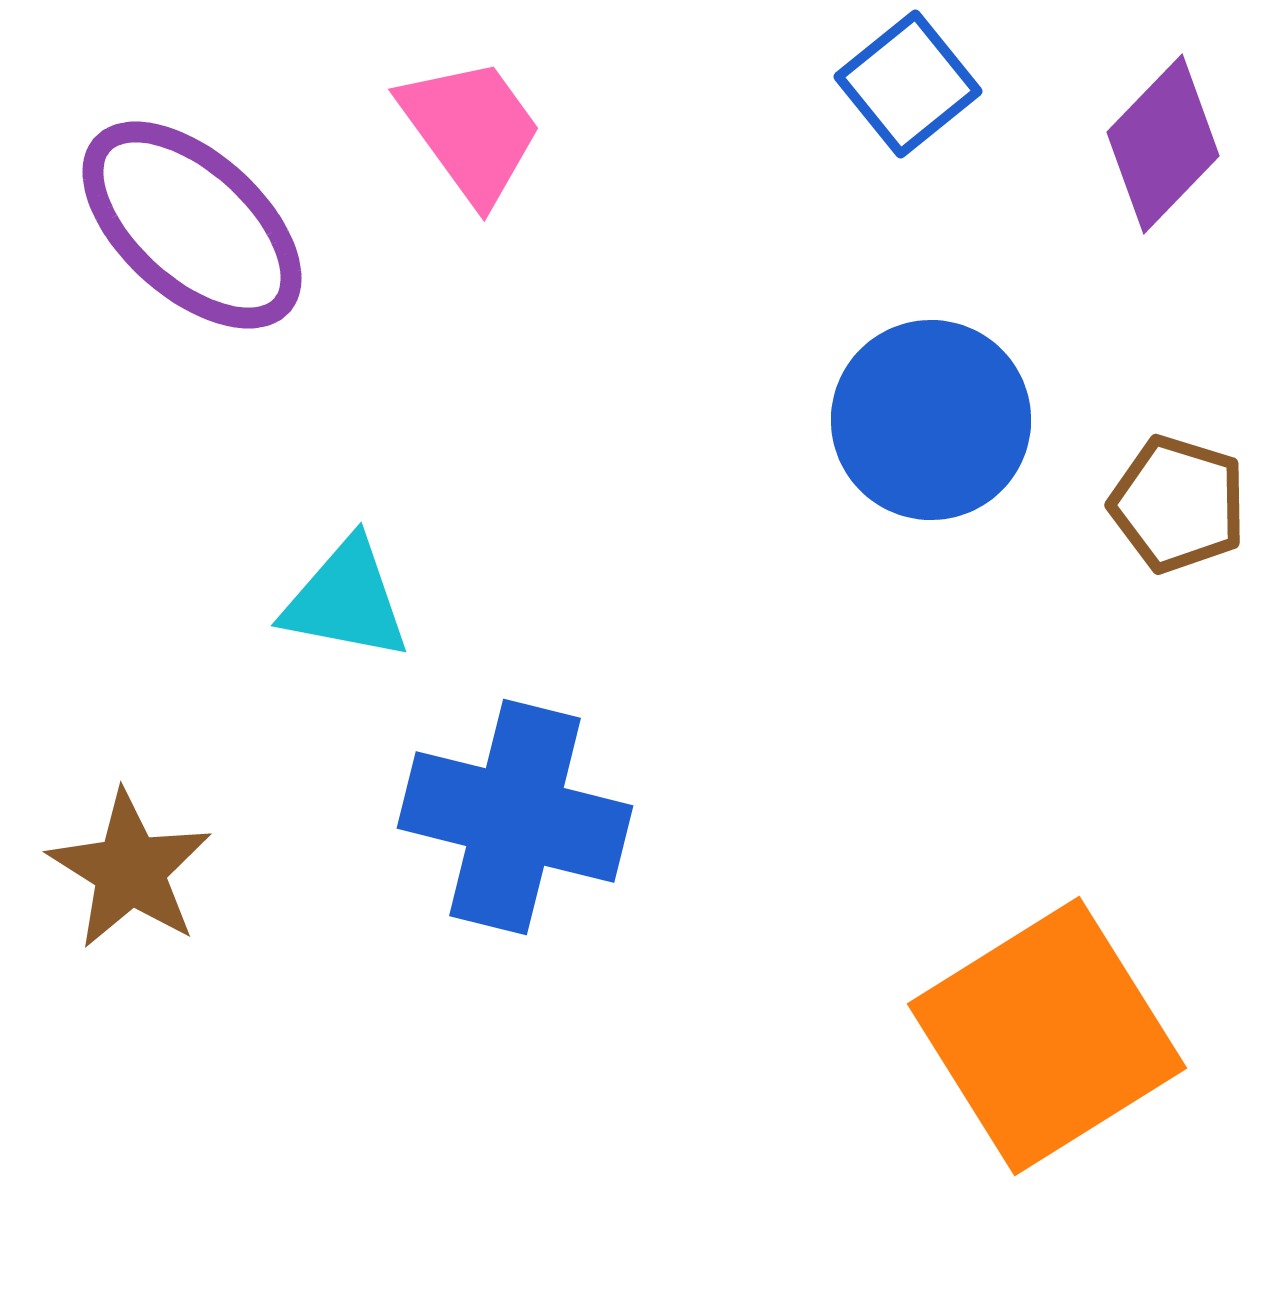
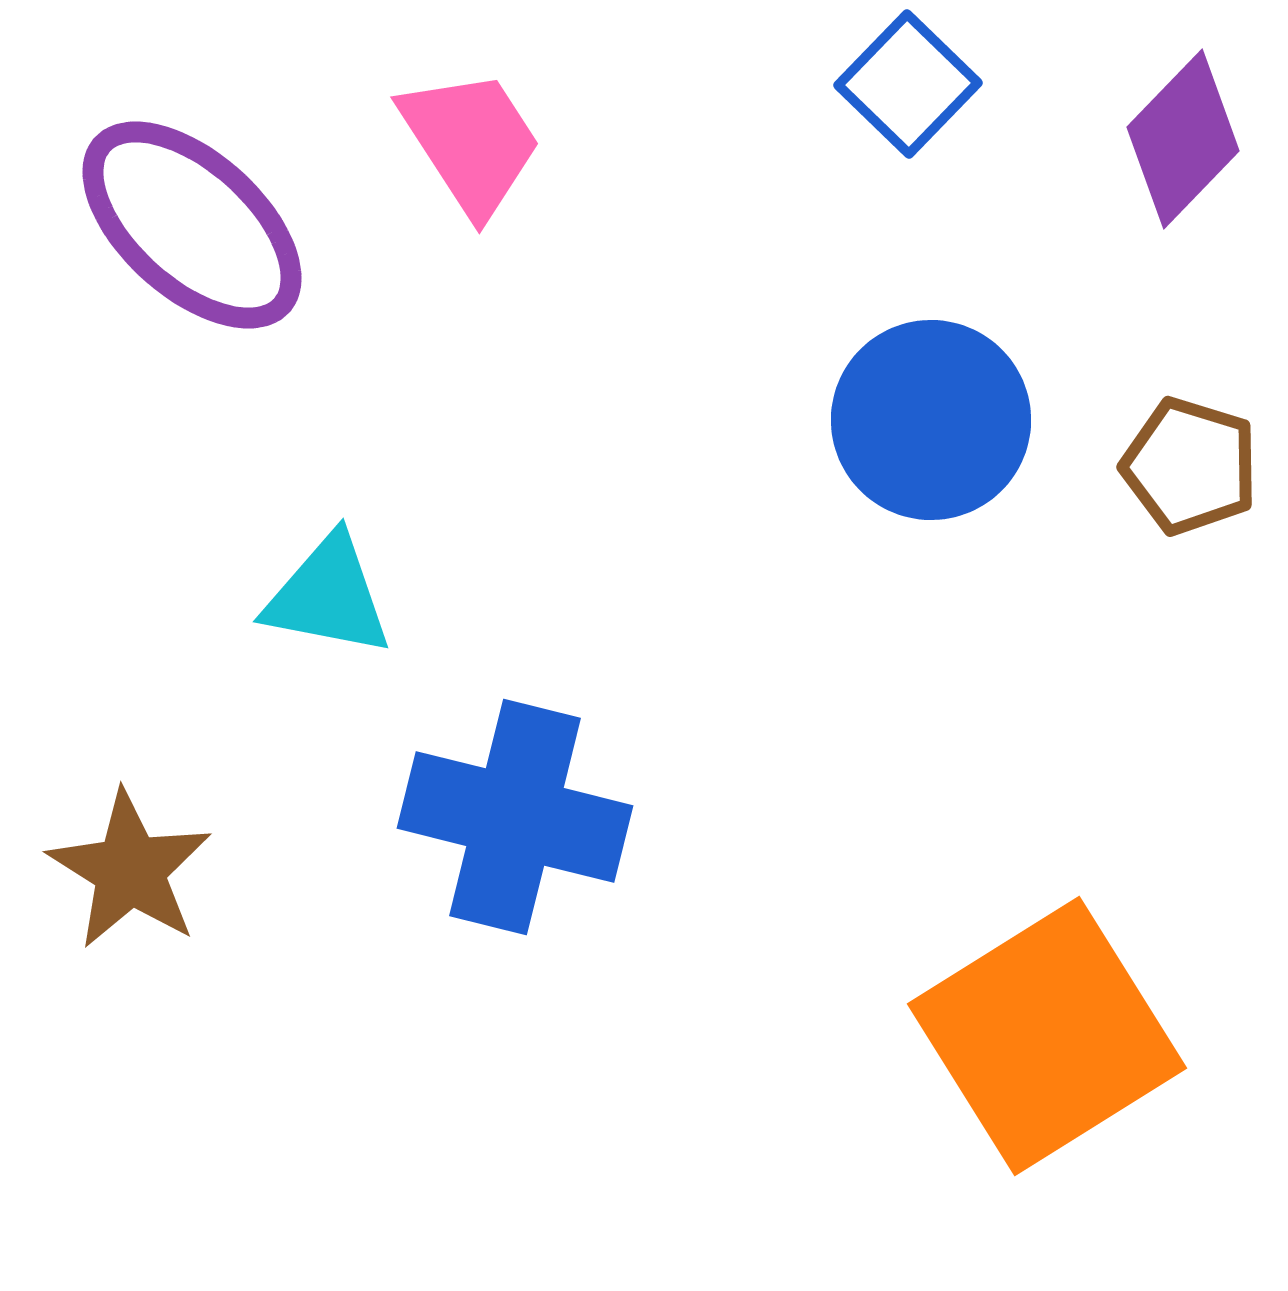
blue square: rotated 7 degrees counterclockwise
pink trapezoid: moved 12 px down; rotated 3 degrees clockwise
purple diamond: moved 20 px right, 5 px up
brown pentagon: moved 12 px right, 38 px up
cyan triangle: moved 18 px left, 4 px up
